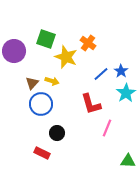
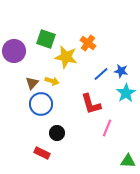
yellow star: rotated 10 degrees counterclockwise
blue star: rotated 24 degrees counterclockwise
